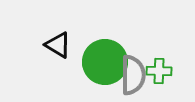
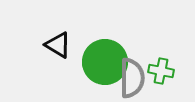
green cross: moved 2 px right; rotated 10 degrees clockwise
gray semicircle: moved 1 px left, 3 px down
